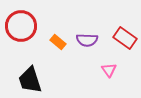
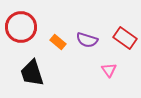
red circle: moved 1 px down
purple semicircle: rotated 15 degrees clockwise
black trapezoid: moved 2 px right, 7 px up
